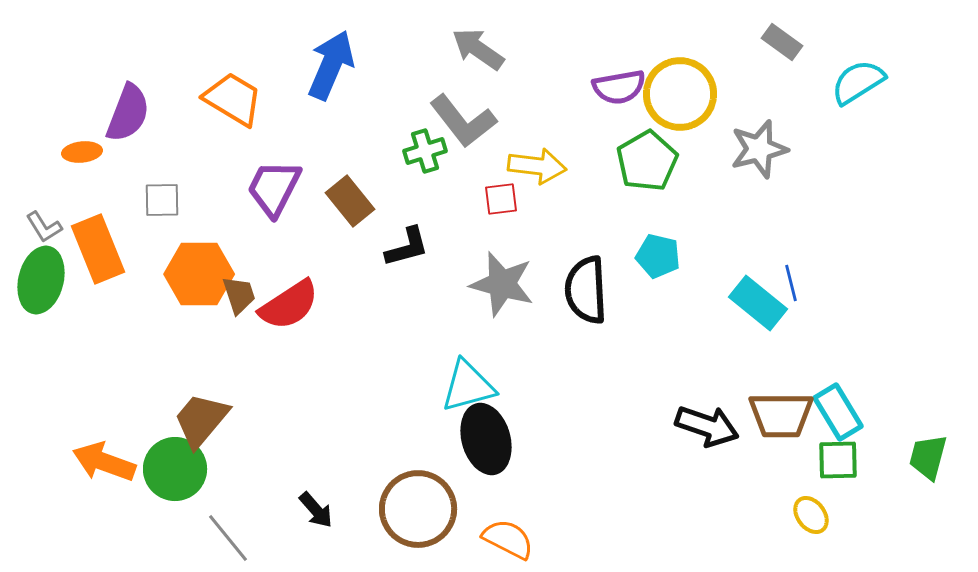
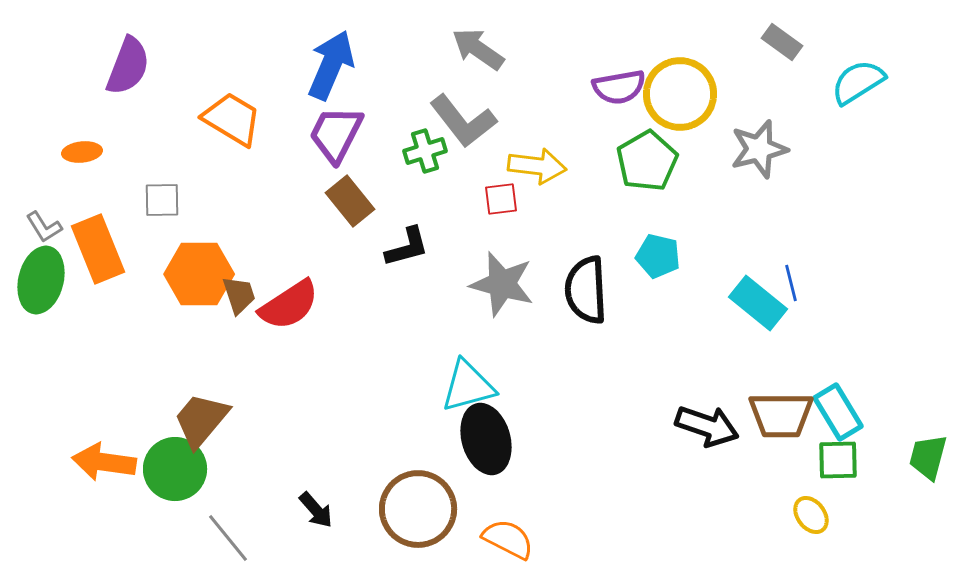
orange trapezoid at (233, 99): moved 1 px left, 20 px down
purple semicircle at (128, 113): moved 47 px up
purple trapezoid at (274, 188): moved 62 px right, 54 px up
orange arrow at (104, 462): rotated 12 degrees counterclockwise
